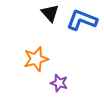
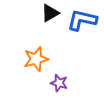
black triangle: rotated 42 degrees clockwise
blue L-shape: rotated 8 degrees counterclockwise
